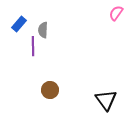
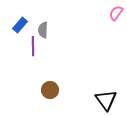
blue rectangle: moved 1 px right, 1 px down
